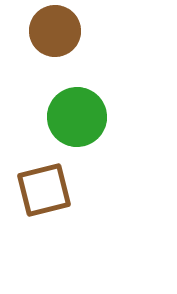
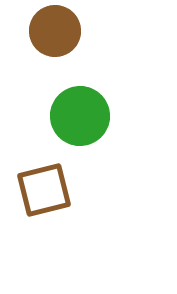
green circle: moved 3 px right, 1 px up
